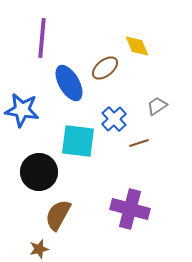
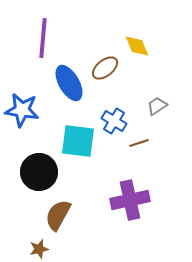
purple line: moved 1 px right
blue cross: moved 2 px down; rotated 15 degrees counterclockwise
purple cross: moved 9 px up; rotated 27 degrees counterclockwise
